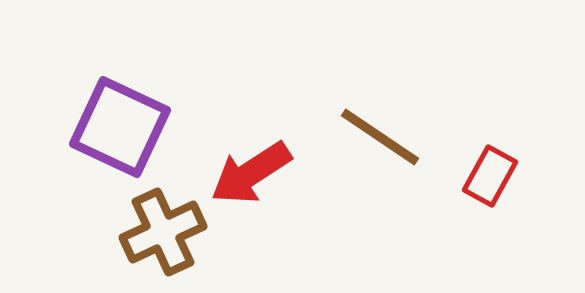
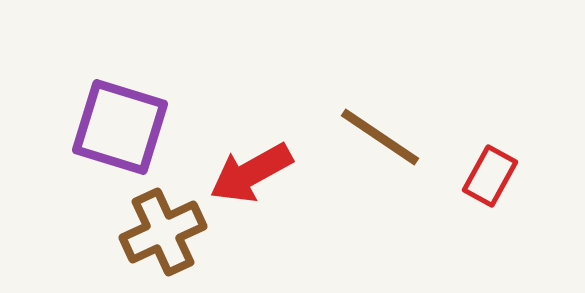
purple square: rotated 8 degrees counterclockwise
red arrow: rotated 4 degrees clockwise
